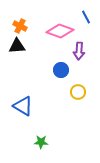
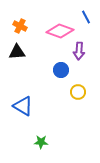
black triangle: moved 6 px down
